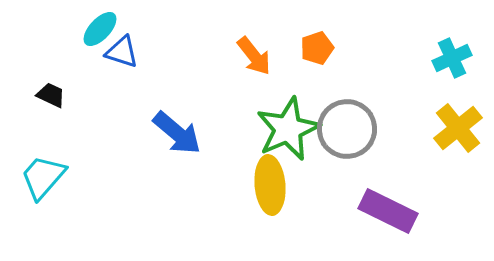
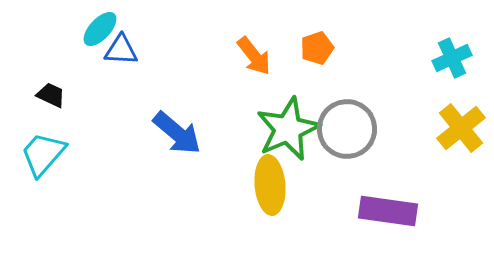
blue triangle: moved 1 px left, 2 px up; rotated 15 degrees counterclockwise
yellow cross: moved 3 px right
cyan trapezoid: moved 23 px up
purple rectangle: rotated 18 degrees counterclockwise
